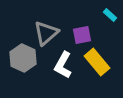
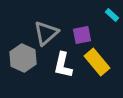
cyan rectangle: moved 2 px right
white L-shape: rotated 16 degrees counterclockwise
